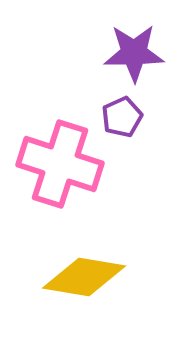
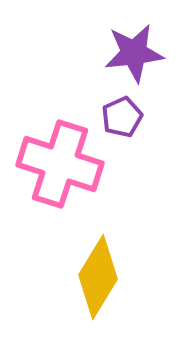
purple star: rotated 6 degrees counterclockwise
yellow diamond: moved 14 px right; rotated 68 degrees counterclockwise
